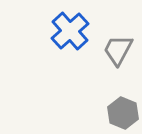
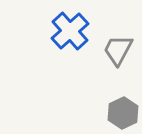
gray hexagon: rotated 12 degrees clockwise
